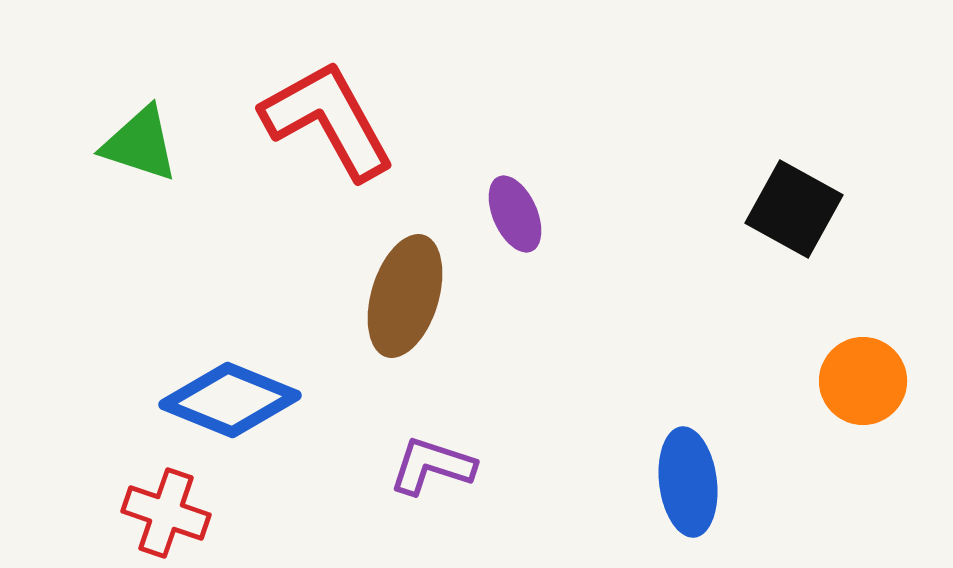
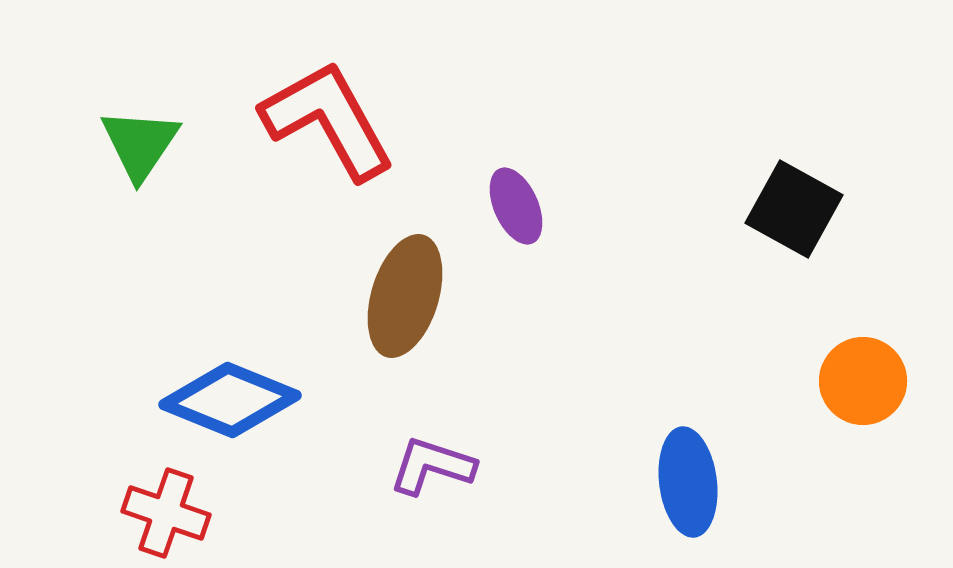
green triangle: rotated 46 degrees clockwise
purple ellipse: moved 1 px right, 8 px up
